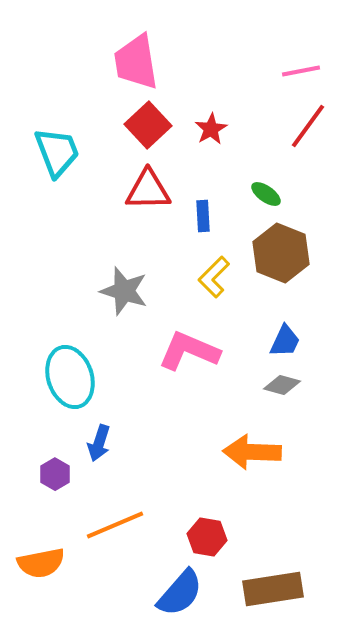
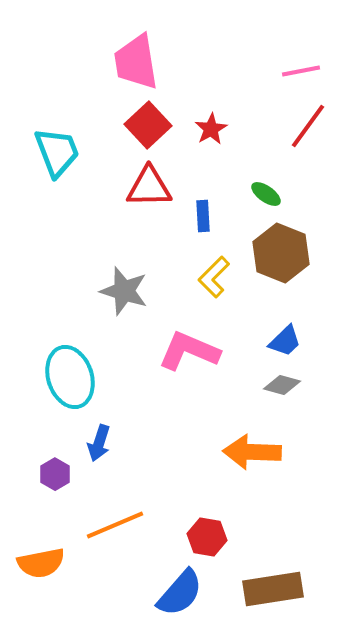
red triangle: moved 1 px right, 3 px up
blue trapezoid: rotated 21 degrees clockwise
